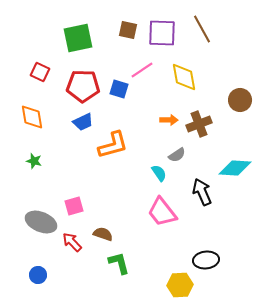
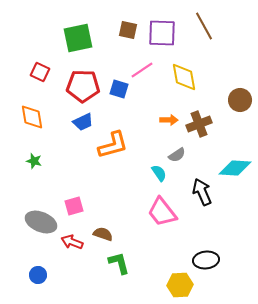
brown line: moved 2 px right, 3 px up
red arrow: rotated 25 degrees counterclockwise
